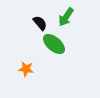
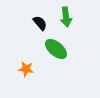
green arrow: rotated 42 degrees counterclockwise
green ellipse: moved 2 px right, 5 px down
